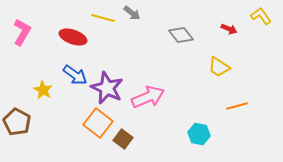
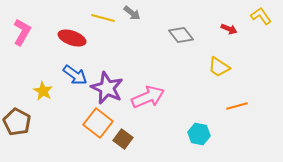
red ellipse: moved 1 px left, 1 px down
yellow star: moved 1 px down
